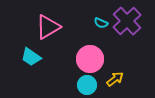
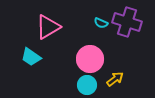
purple cross: moved 1 px down; rotated 28 degrees counterclockwise
